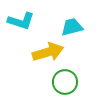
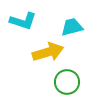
cyan L-shape: moved 2 px right
green circle: moved 2 px right
